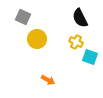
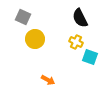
yellow circle: moved 2 px left
